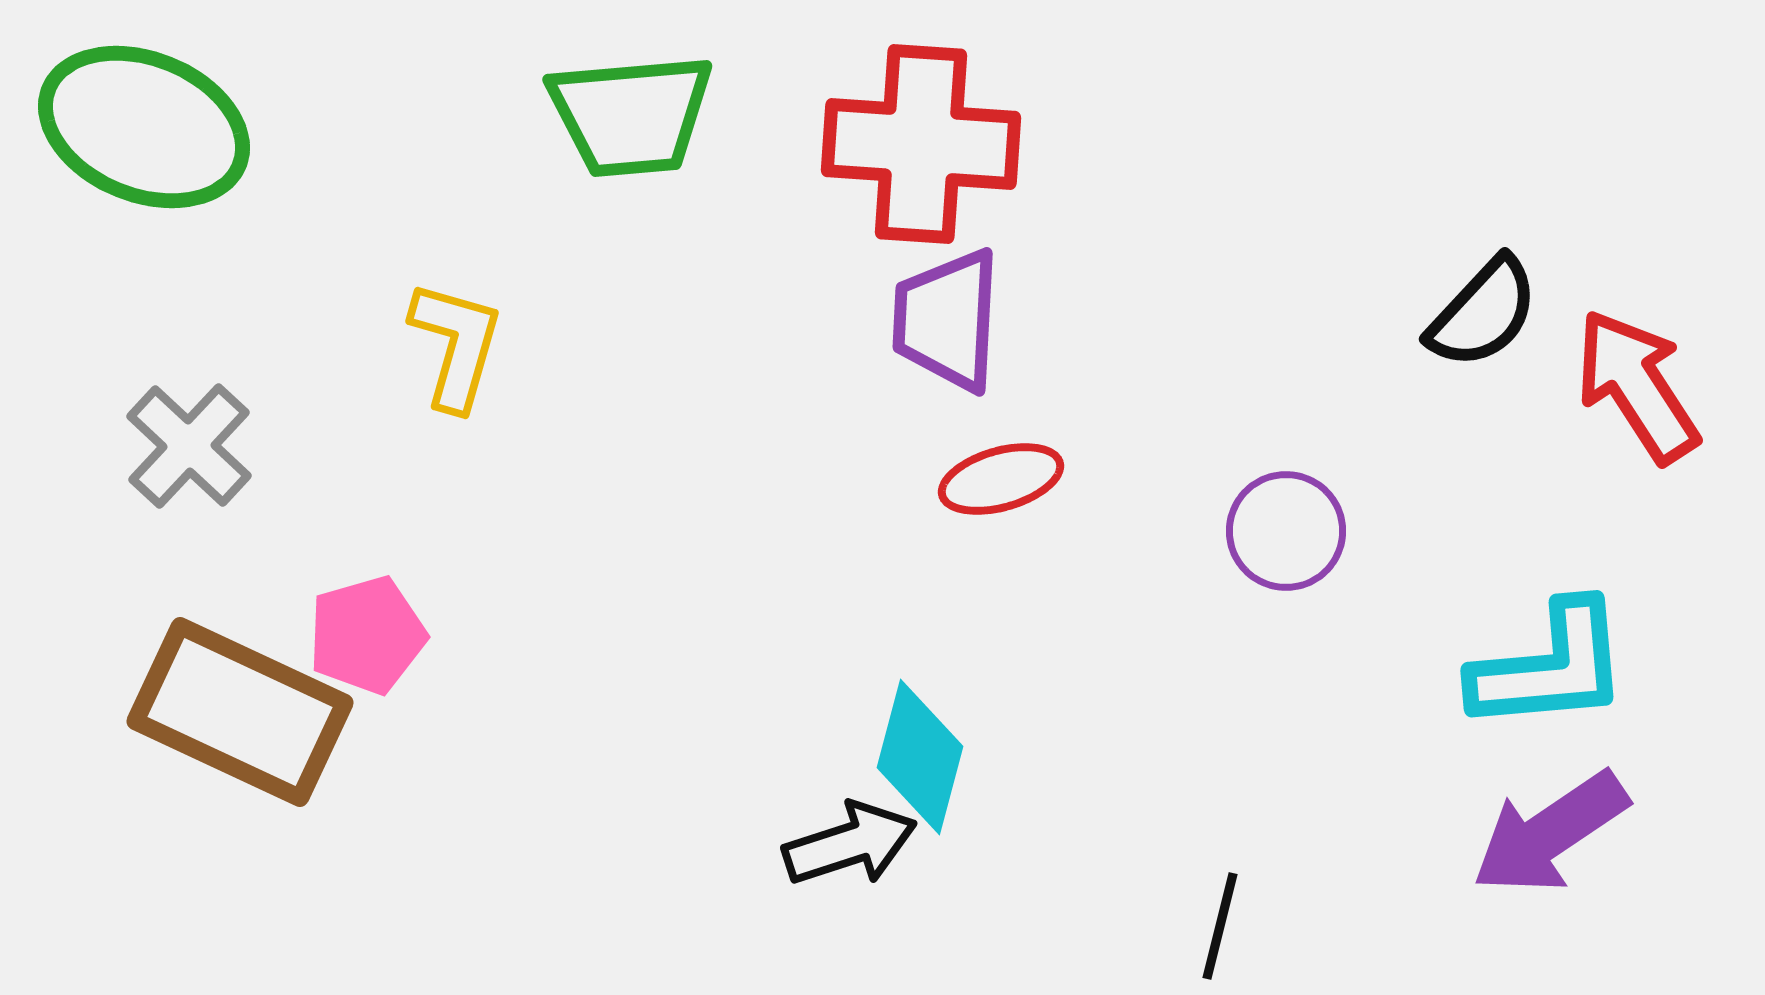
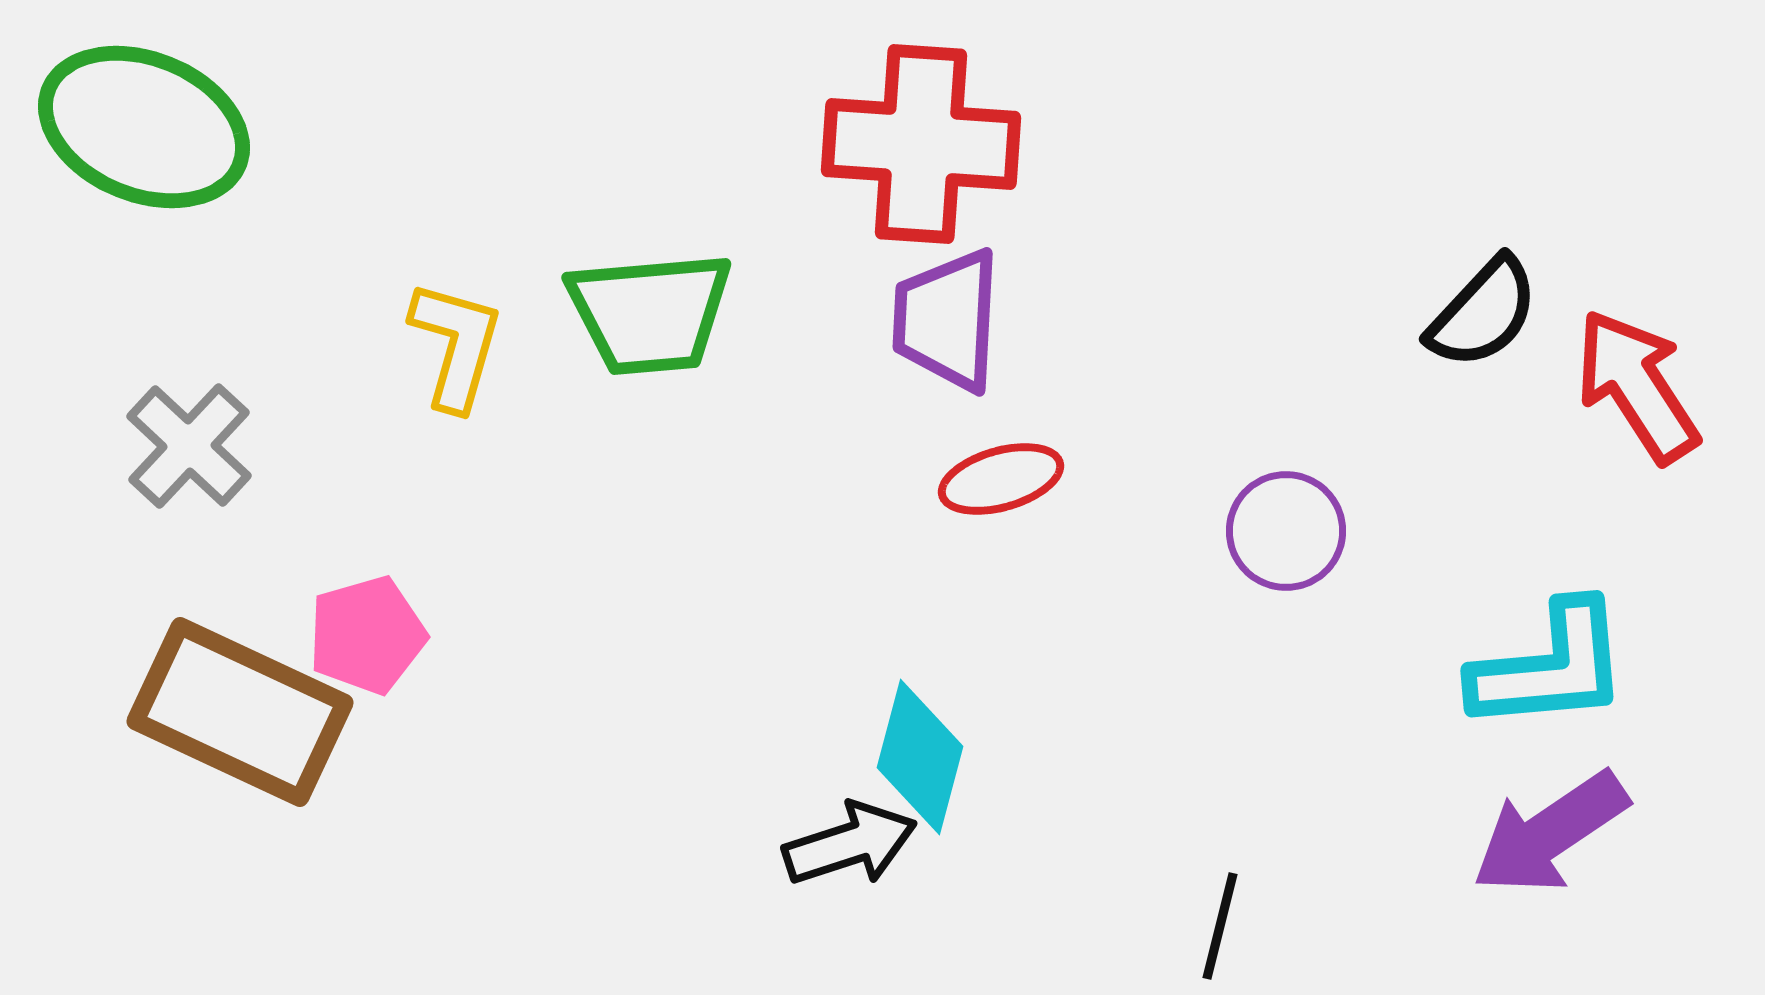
green trapezoid: moved 19 px right, 198 px down
